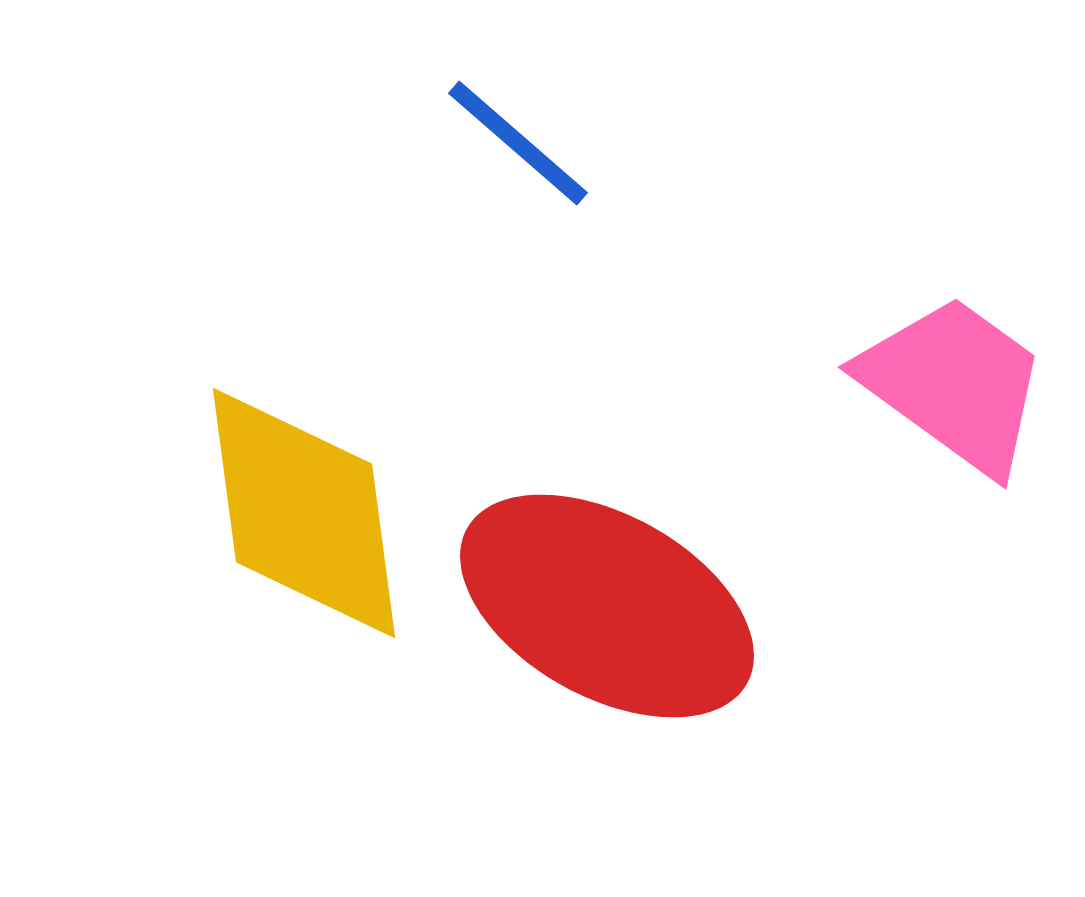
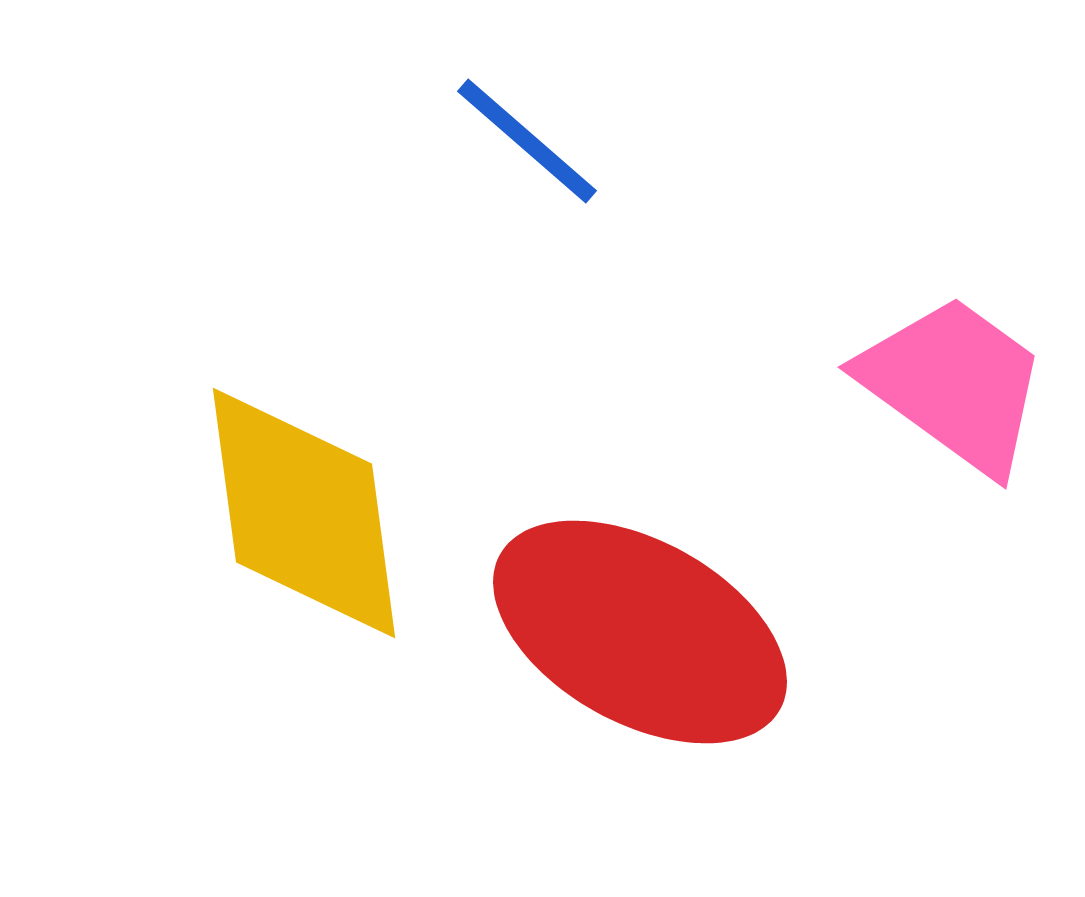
blue line: moved 9 px right, 2 px up
red ellipse: moved 33 px right, 26 px down
